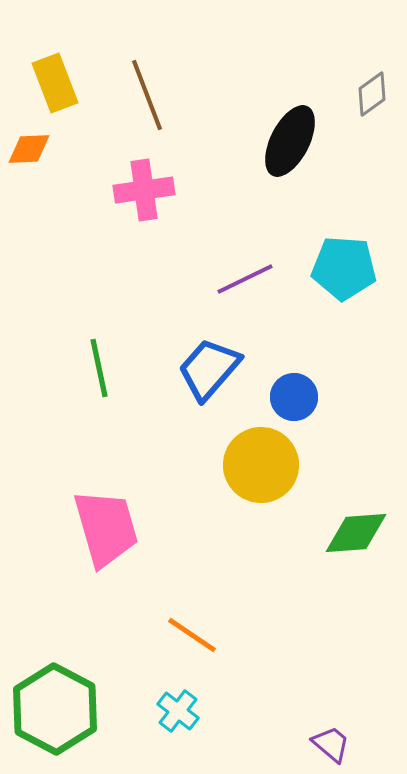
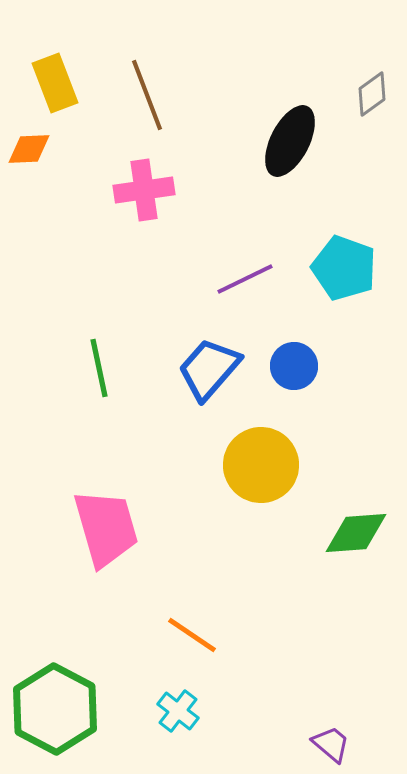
cyan pentagon: rotated 16 degrees clockwise
blue circle: moved 31 px up
